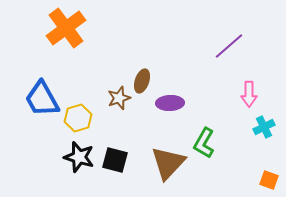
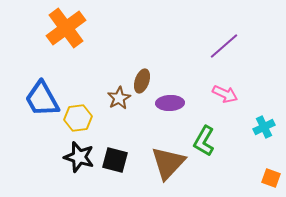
purple line: moved 5 px left
pink arrow: moved 24 px left; rotated 65 degrees counterclockwise
brown star: rotated 10 degrees counterclockwise
yellow hexagon: rotated 8 degrees clockwise
green L-shape: moved 2 px up
orange square: moved 2 px right, 2 px up
